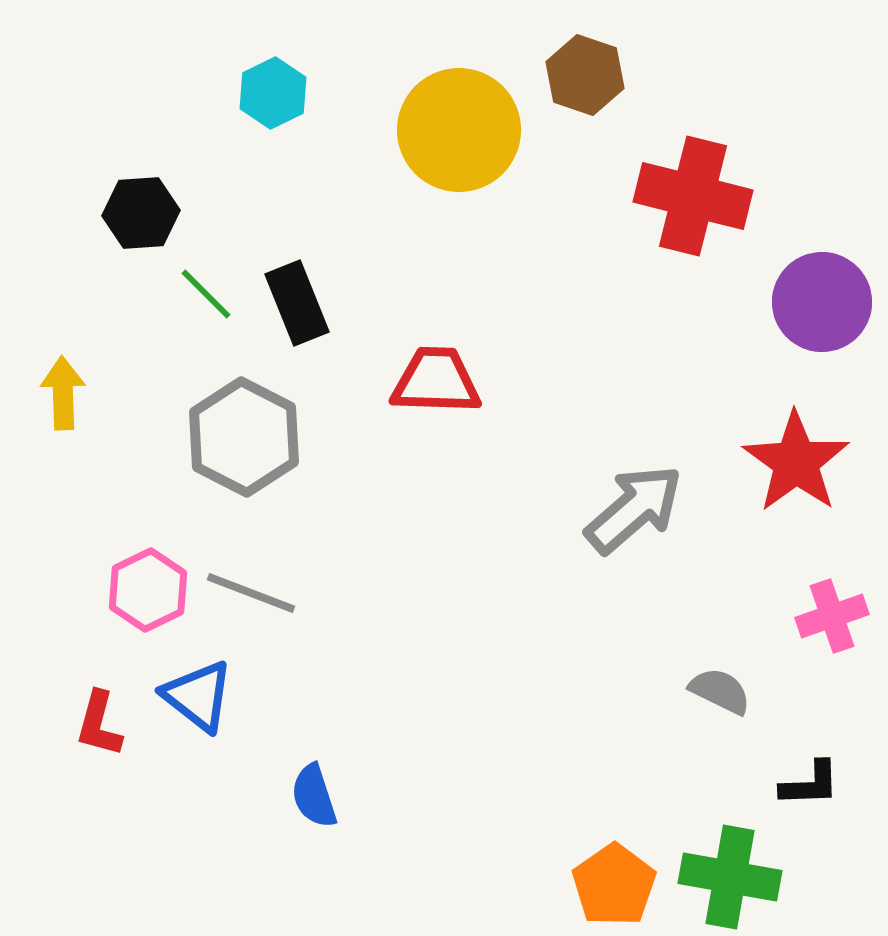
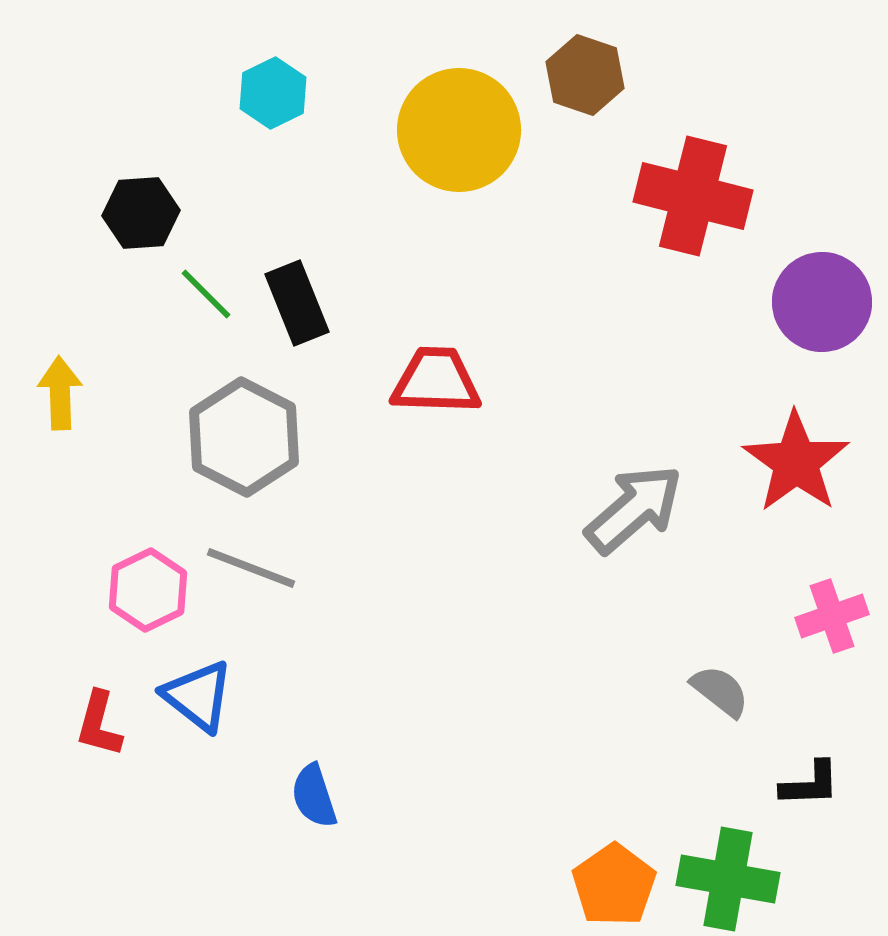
yellow arrow: moved 3 px left
gray line: moved 25 px up
gray semicircle: rotated 12 degrees clockwise
green cross: moved 2 px left, 2 px down
